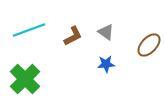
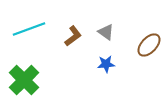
cyan line: moved 1 px up
brown L-shape: rotated 10 degrees counterclockwise
green cross: moved 1 px left, 1 px down
